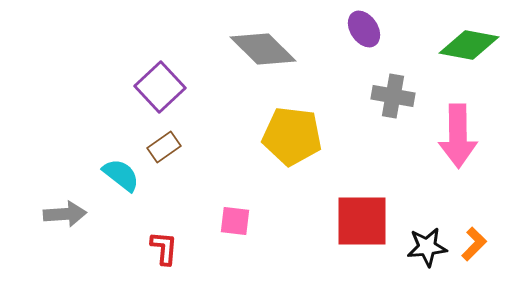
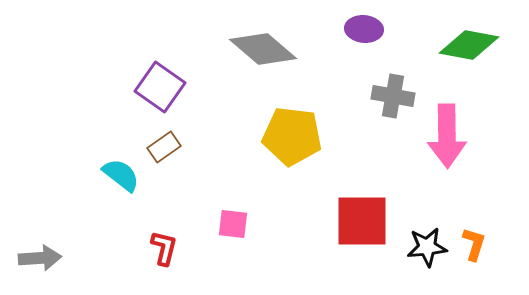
purple ellipse: rotated 51 degrees counterclockwise
gray diamond: rotated 4 degrees counterclockwise
purple square: rotated 12 degrees counterclockwise
pink arrow: moved 11 px left
gray arrow: moved 25 px left, 44 px down
pink square: moved 2 px left, 3 px down
orange L-shape: rotated 28 degrees counterclockwise
red L-shape: rotated 9 degrees clockwise
